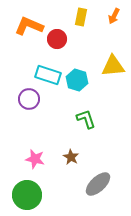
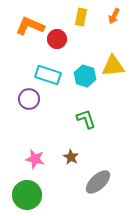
orange L-shape: moved 1 px right
cyan hexagon: moved 8 px right, 4 px up
gray ellipse: moved 2 px up
